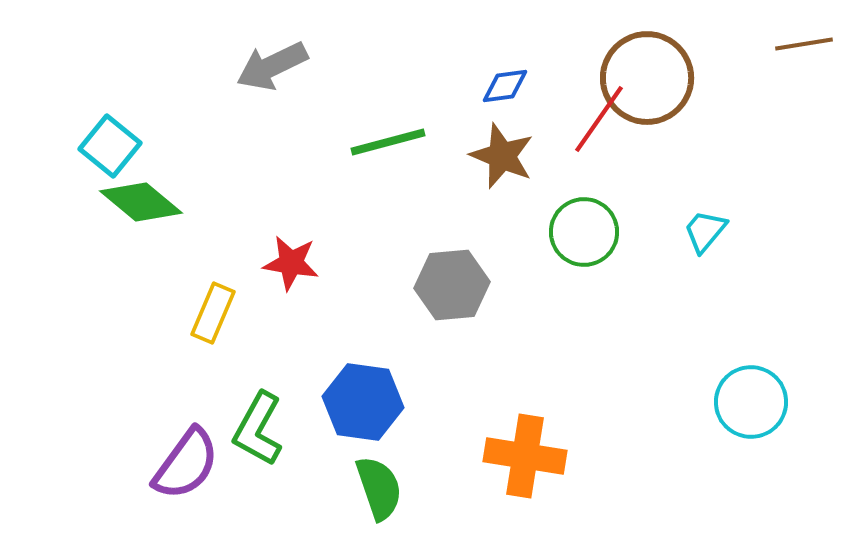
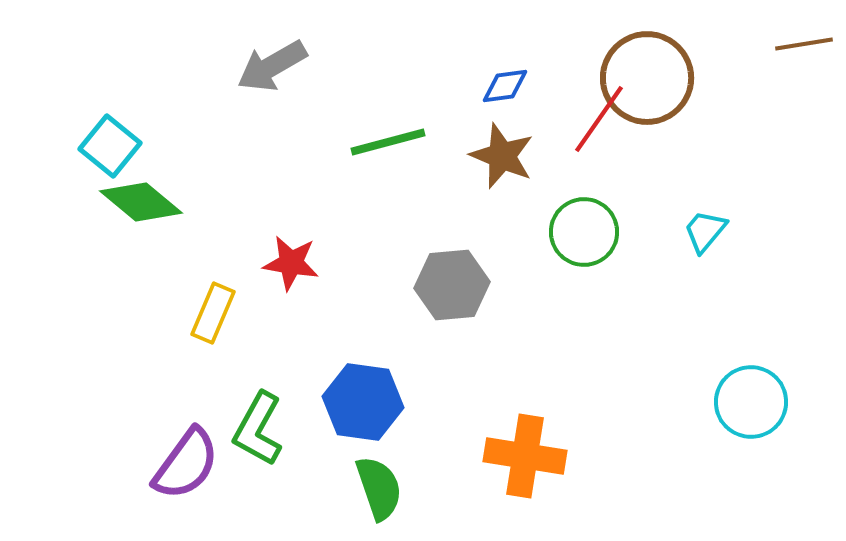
gray arrow: rotated 4 degrees counterclockwise
